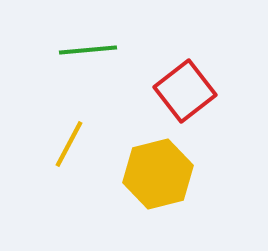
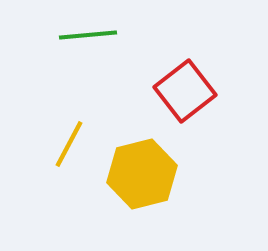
green line: moved 15 px up
yellow hexagon: moved 16 px left
